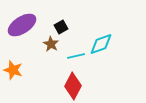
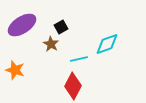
cyan diamond: moved 6 px right
cyan line: moved 3 px right, 3 px down
orange star: moved 2 px right
